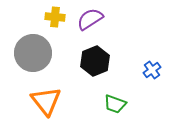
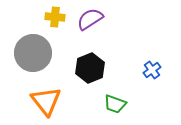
black hexagon: moved 5 px left, 7 px down
